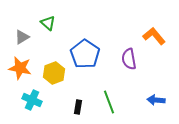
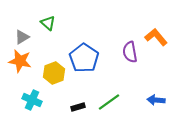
orange L-shape: moved 2 px right, 1 px down
blue pentagon: moved 1 px left, 4 px down
purple semicircle: moved 1 px right, 7 px up
orange star: moved 7 px up
green line: rotated 75 degrees clockwise
black rectangle: rotated 64 degrees clockwise
